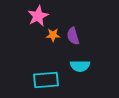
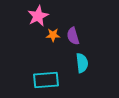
cyan semicircle: moved 2 px right, 3 px up; rotated 96 degrees counterclockwise
